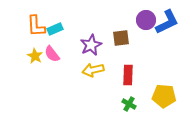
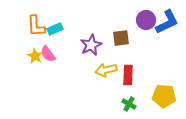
pink semicircle: moved 4 px left
yellow arrow: moved 13 px right
